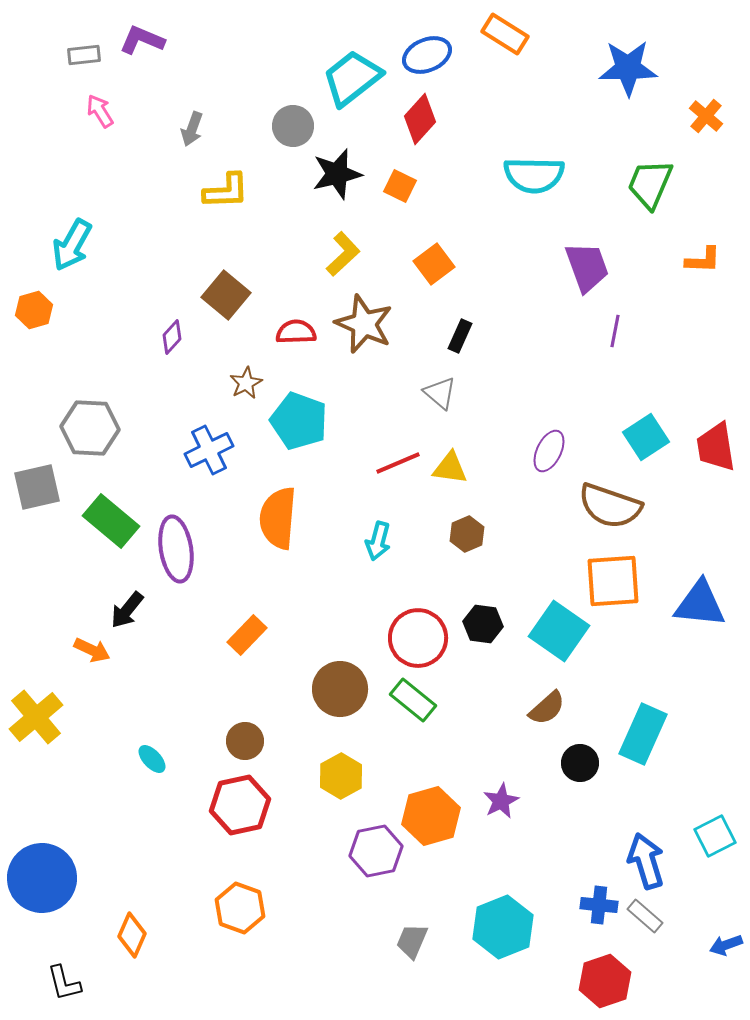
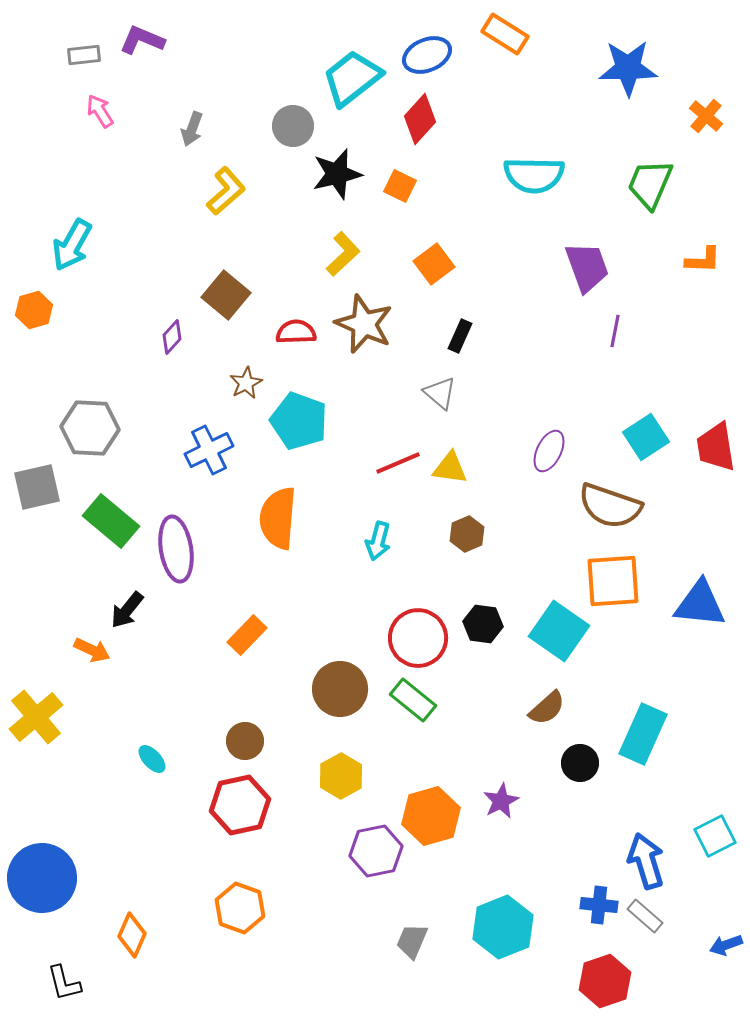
yellow L-shape at (226, 191): rotated 39 degrees counterclockwise
